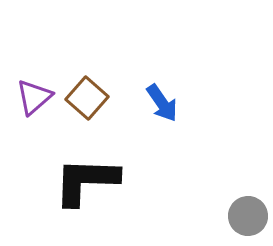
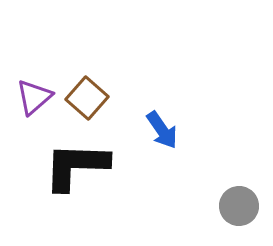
blue arrow: moved 27 px down
black L-shape: moved 10 px left, 15 px up
gray circle: moved 9 px left, 10 px up
